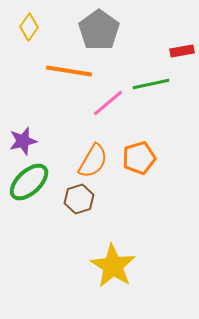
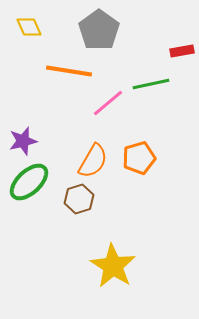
yellow diamond: rotated 60 degrees counterclockwise
